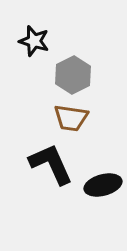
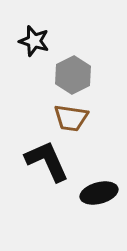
black L-shape: moved 4 px left, 3 px up
black ellipse: moved 4 px left, 8 px down
